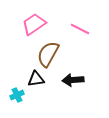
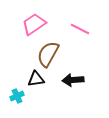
cyan cross: moved 1 px down
